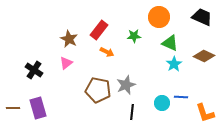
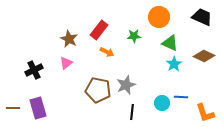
black cross: rotated 30 degrees clockwise
